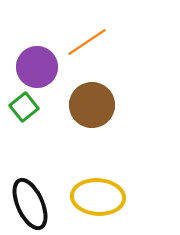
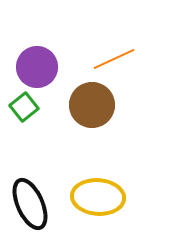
orange line: moved 27 px right, 17 px down; rotated 9 degrees clockwise
